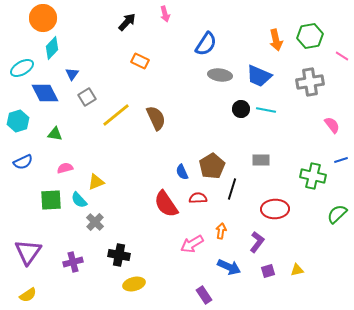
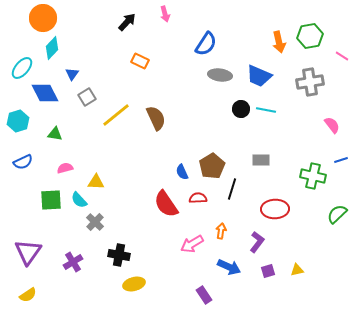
orange arrow at (276, 40): moved 3 px right, 2 px down
cyan ellipse at (22, 68): rotated 20 degrees counterclockwise
yellow triangle at (96, 182): rotated 24 degrees clockwise
purple cross at (73, 262): rotated 18 degrees counterclockwise
